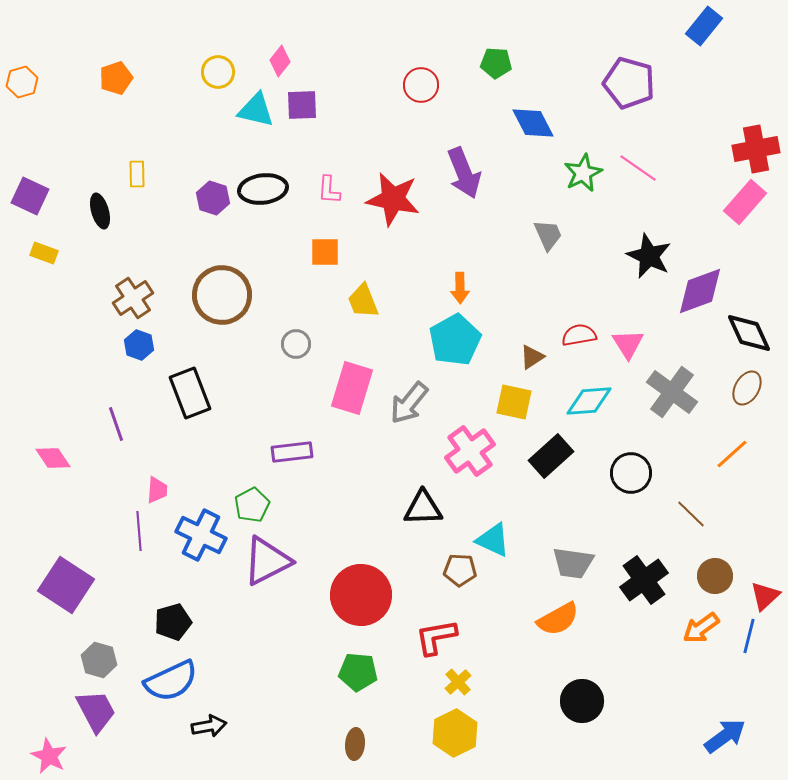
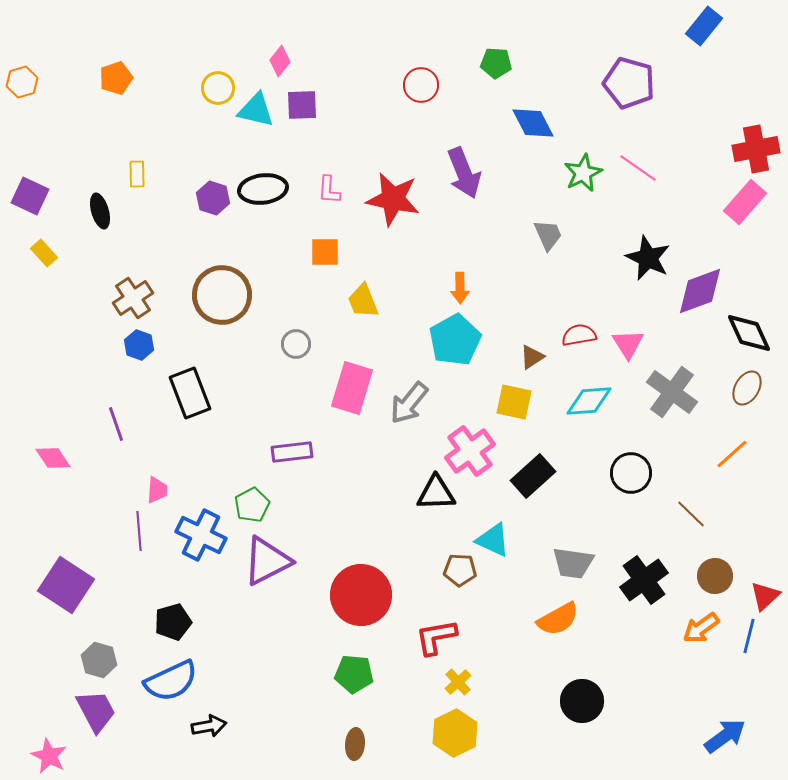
yellow circle at (218, 72): moved 16 px down
yellow rectangle at (44, 253): rotated 28 degrees clockwise
black star at (649, 256): moved 1 px left, 2 px down
black rectangle at (551, 456): moved 18 px left, 20 px down
black triangle at (423, 508): moved 13 px right, 15 px up
green pentagon at (358, 672): moved 4 px left, 2 px down
